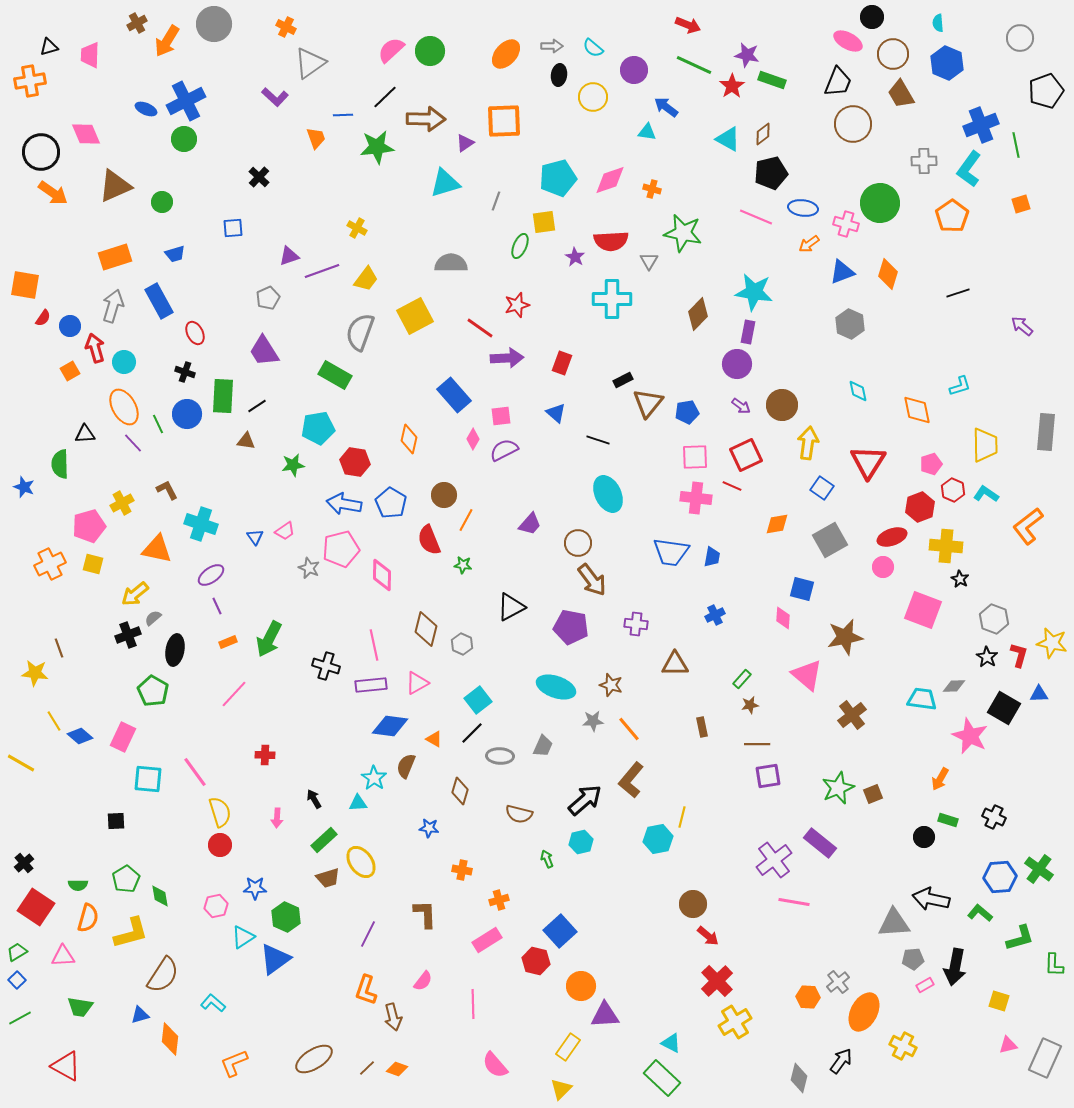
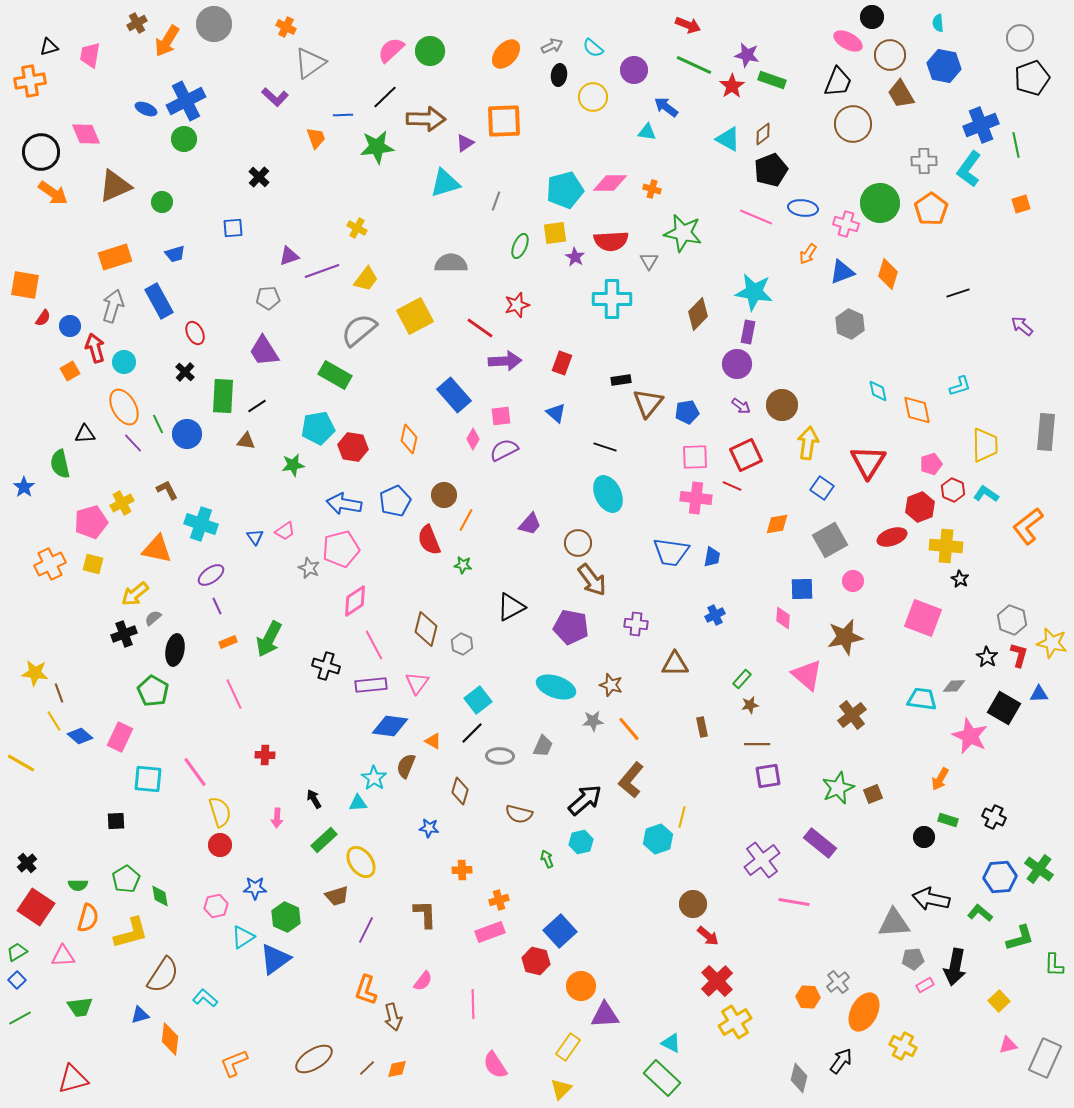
gray arrow at (552, 46): rotated 25 degrees counterclockwise
brown circle at (893, 54): moved 3 px left, 1 px down
pink trapezoid at (90, 55): rotated 8 degrees clockwise
blue hexagon at (947, 63): moved 3 px left, 3 px down; rotated 12 degrees counterclockwise
black pentagon at (1046, 91): moved 14 px left, 13 px up
black pentagon at (771, 173): moved 3 px up; rotated 8 degrees counterclockwise
cyan pentagon at (558, 178): moved 7 px right, 12 px down
pink diamond at (610, 180): moved 3 px down; rotated 20 degrees clockwise
orange pentagon at (952, 216): moved 21 px left, 7 px up
yellow square at (544, 222): moved 11 px right, 11 px down
orange arrow at (809, 244): moved 1 px left, 10 px down; rotated 20 degrees counterclockwise
gray pentagon at (268, 298): rotated 20 degrees clockwise
gray semicircle at (360, 332): moved 1 px left, 2 px up; rotated 30 degrees clockwise
purple arrow at (507, 358): moved 2 px left, 3 px down
black cross at (185, 372): rotated 24 degrees clockwise
black rectangle at (623, 380): moved 2 px left; rotated 18 degrees clockwise
cyan diamond at (858, 391): moved 20 px right
blue circle at (187, 414): moved 20 px down
black line at (598, 440): moved 7 px right, 7 px down
red hexagon at (355, 462): moved 2 px left, 15 px up
green semicircle at (60, 464): rotated 12 degrees counterclockwise
blue star at (24, 487): rotated 15 degrees clockwise
blue pentagon at (391, 503): moved 4 px right, 2 px up; rotated 16 degrees clockwise
pink pentagon at (89, 526): moved 2 px right, 4 px up
pink circle at (883, 567): moved 30 px left, 14 px down
pink diamond at (382, 575): moved 27 px left, 26 px down; rotated 56 degrees clockwise
blue square at (802, 589): rotated 15 degrees counterclockwise
pink square at (923, 610): moved 8 px down
gray hexagon at (994, 619): moved 18 px right, 1 px down
black cross at (128, 635): moved 4 px left, 1 px up
pink line at (374, 645): rotated 16 degrees counterclockwise
brown line at (59, 648): moved 45 px down
pink triangle at (417, 683): rotated 25 degrees counterclockwise
pink line at (234, 694): rotated 68 degrees counterclockwise
pink rectangle at (123, 737): moved 3 px left
orange triangle at (434, 739): moved 1 px left, 2 px down
cyan hexagon at (658, 839): rotated 8 degrees counterclockwise
purple cross at (774, 860): moved 12 px left
black cross at (24, 863): moved 3 px right
orange cross at (462, 870): rotated 12 degrees counterclockwise
brown trapezoid at (328, 878): moved 9 px right, 18 px down
purple line at (368, 934): moved 2 px left, 4 px up
pink rectangle at (487, 940): moved 3 px right, 8 px up; rotated 12 degrees clockwise
yellow square at (999, 1001): rotated 30 degrees clockwise
cyan L-shape at (213, 1003): moved 8 px left, 5 px up
green trapezoid at (80, 1007): rotated 16 degrees counterclockwise
pink semicircle at (495, 1065): rotated 8 degrees clockwise
red triangle at (66, 1066): moved 7 px right, 13 px down; rotated 44 degrees counterclockwise
orange diamond at (397, 1069): rotated 30 degrees counterclockwise
